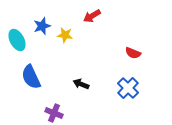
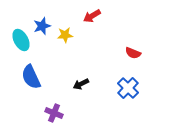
yellow star: rotated 14 degrees counterclockwise
cyan ellipse: moved 4 px right
black arrow: rotated 49 degrees counterclockwise
